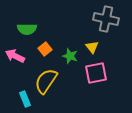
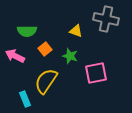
green semicircle: moved 2 px down
yellow triangle: moved 16 px left, 16 px up; rotated 32 degrees counterclockwise
